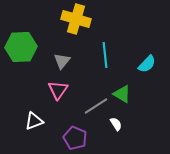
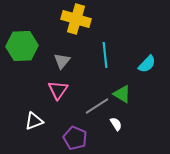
green hexagon: moved 1 px right, 1 px up
gray line: moved 1 px right
